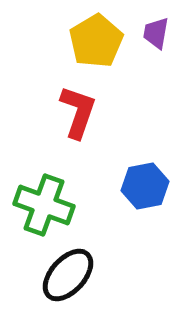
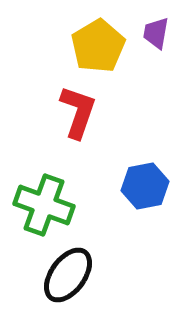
yellow pentagon: moved 2 px right, 5 px down
black ellipse: rotated 6 degrees counterclockwise
